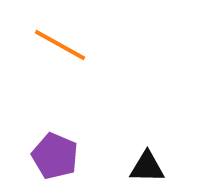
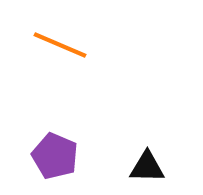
orange line: rotated 6 degrees counterclockwise
